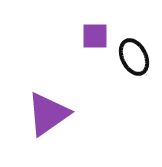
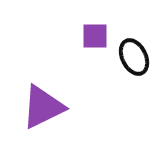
purple triangle: moved 5 px left, 7 px up; rotated 9 degrees clockwise
